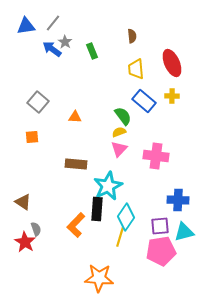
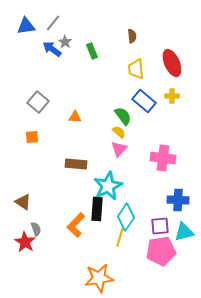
yellow semicircle: rotated 64 degrees clockwise
pink cross: moved 7 px right, 2 px down
orange star: rotated 12 degrees counterclockwise
